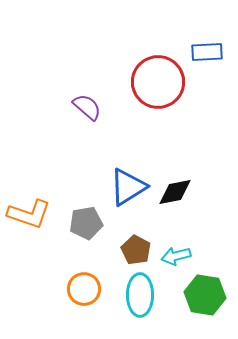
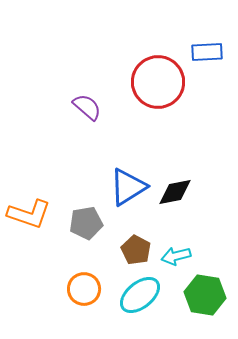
cyan ellipse: rotated 51 degrees clockwise
